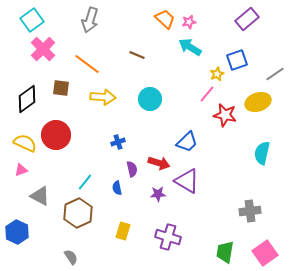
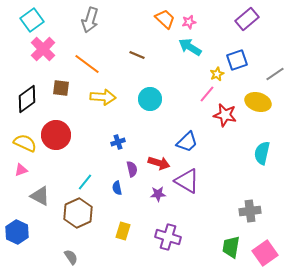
yellow ellipse: rotated 35 degrees clockwise
green trapezoid: moved 6 px right, 5 px up
